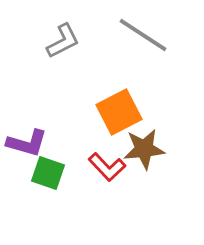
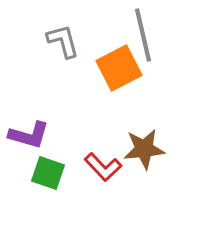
gray line: rotated 44 degrees clockwise
gray L-shape: rotated 78 degrees counterclockwise
orange square: moved 44 px up
purple L-shape: moved 2 px right, 8 px up
red L-shape: moved 4 px left
